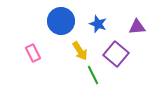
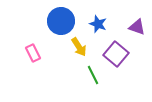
purple triangle: rotated 24 degrees clockwise
yellow arrow: moved 1 px left, 4 px up
